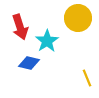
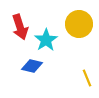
yellow circle: moved 1 px right, 6 px down
cyan star: moved 1 px left, 1 px up
blue diamond: moved 3 px right, 3 px down
